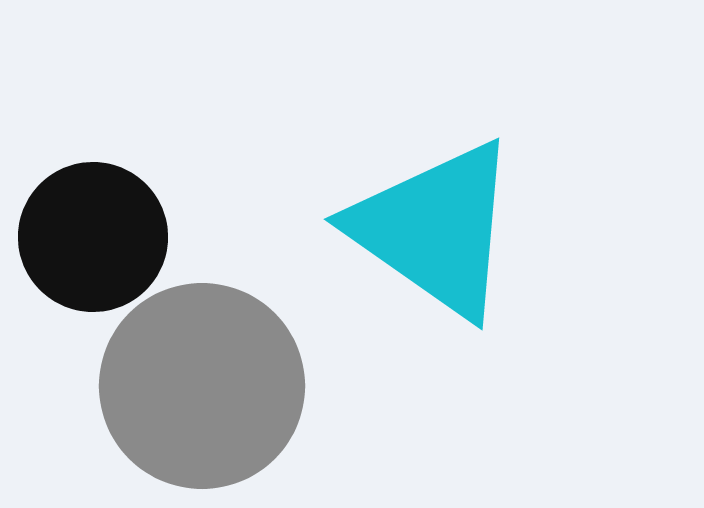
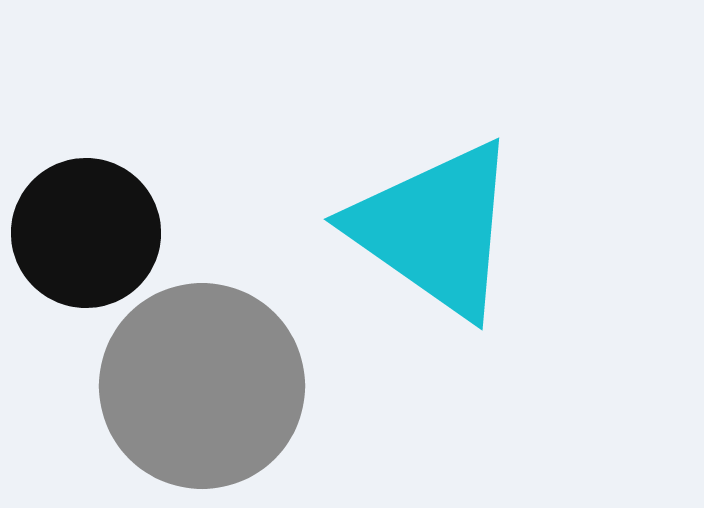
black circle: moved 7 px left, 4 px up
